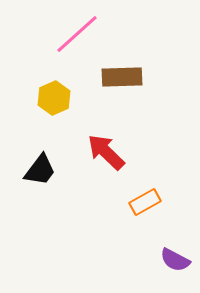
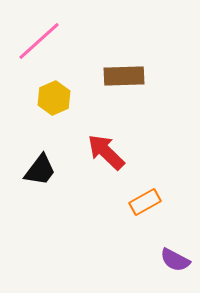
pink line: moved 38 px left, 7 px down
brown rectangle: moved 2 px right, 1 px up
